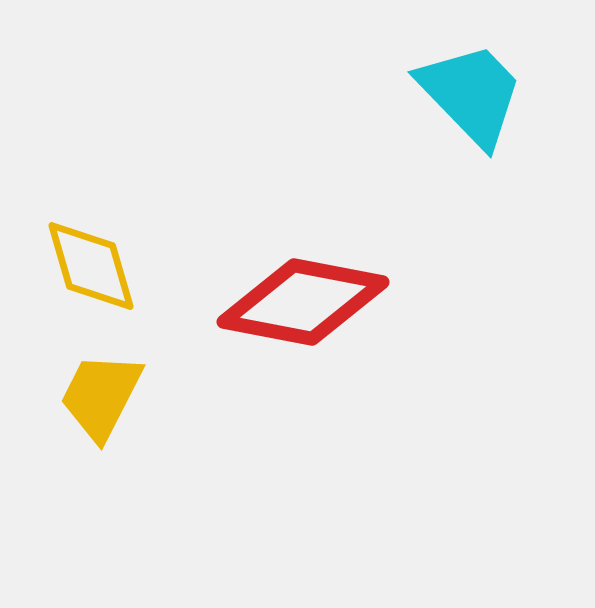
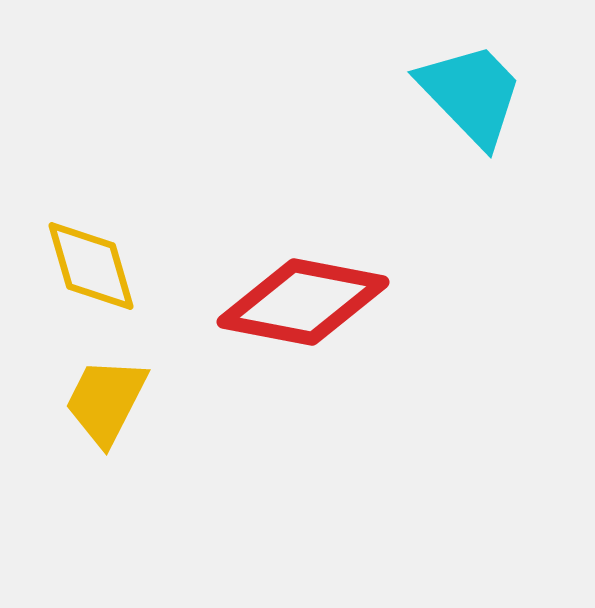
yellow trapezoid: moved 5 px right, 5 px down
